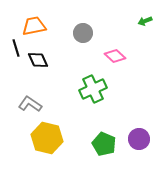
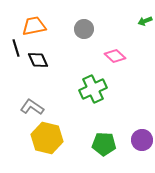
gray circle: moved 1 px right, 4 px up
gray L-shape: moved 2 px right, 3 px down
purple circle: moved 3 px right, 1 px down
green pentagon: rotated 20 degrees counterclockwise
